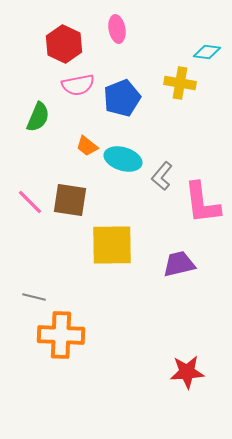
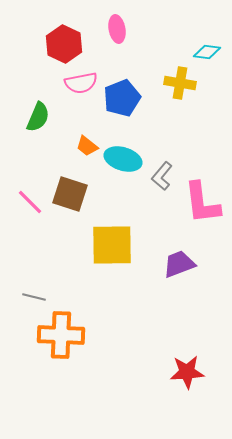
pink semicircle: moved 3 px right, 2 px up
brown square: moved 6 px up; rotated 9 degrees clockwise
purple trapezoid: rotated 8 degrees counterclockwise
